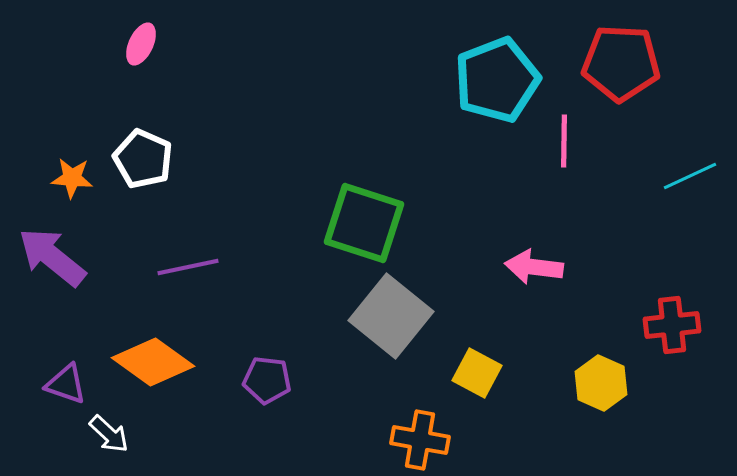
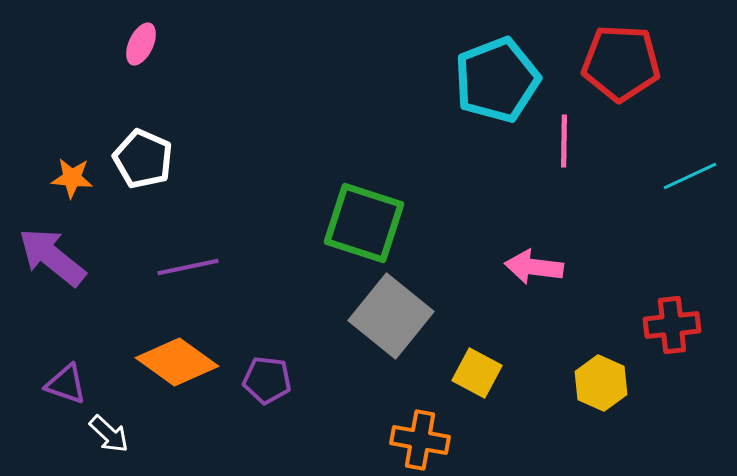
orange diamond: moved 24 px right
